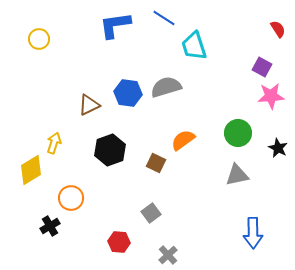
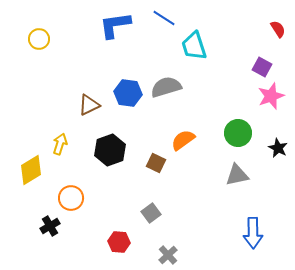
pink star: rotated 16 degrees counterclockwise
yellow arrow: moved 6 px right, 1 px down
